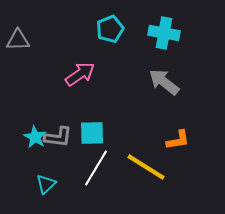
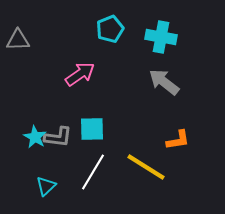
cyan cross: moved 3 px left, 4 px down
cyan square: moved 4 px up
white line: moved 3 px left, 4 px down
cyan triangle: moved 2 px down
